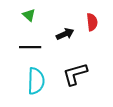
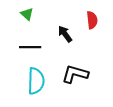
green triangle: moved 2 px left, 1 px up
red semicircle: moved 2 px up
black arrow: rotated 102 degrees counterclockwise
black L-shape: rotated 32 degrees clockwise
